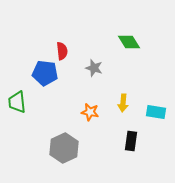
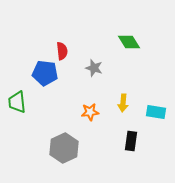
orange star: rotated 18 degrees counterclockwise
